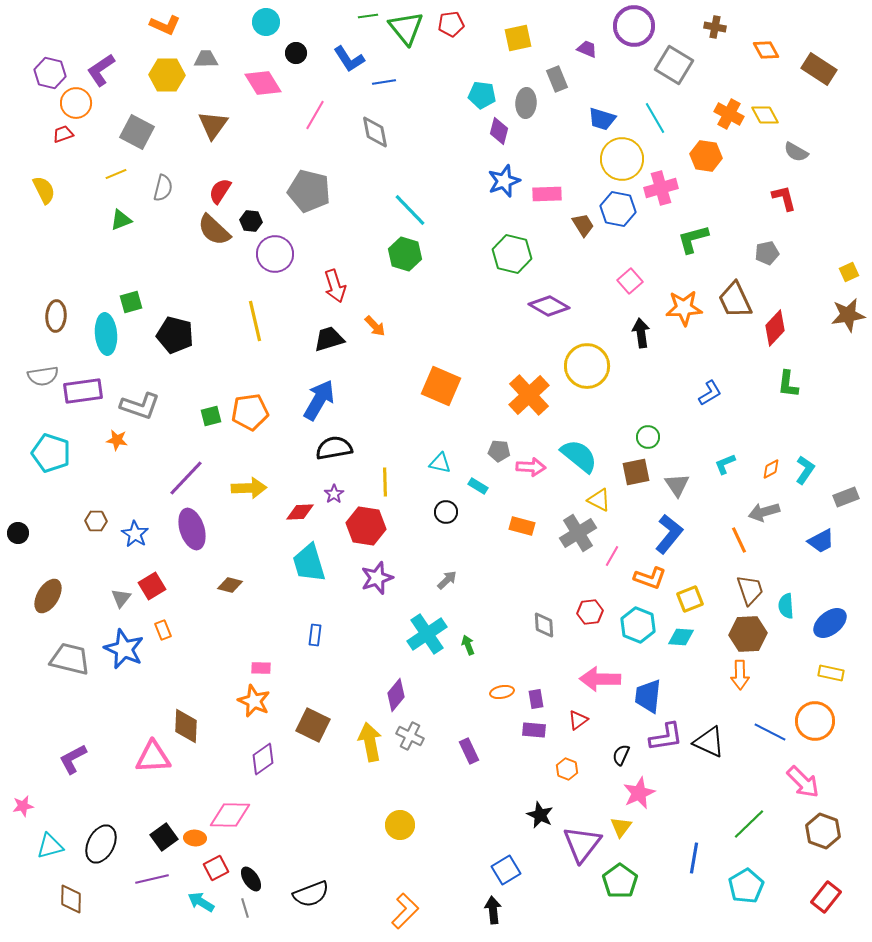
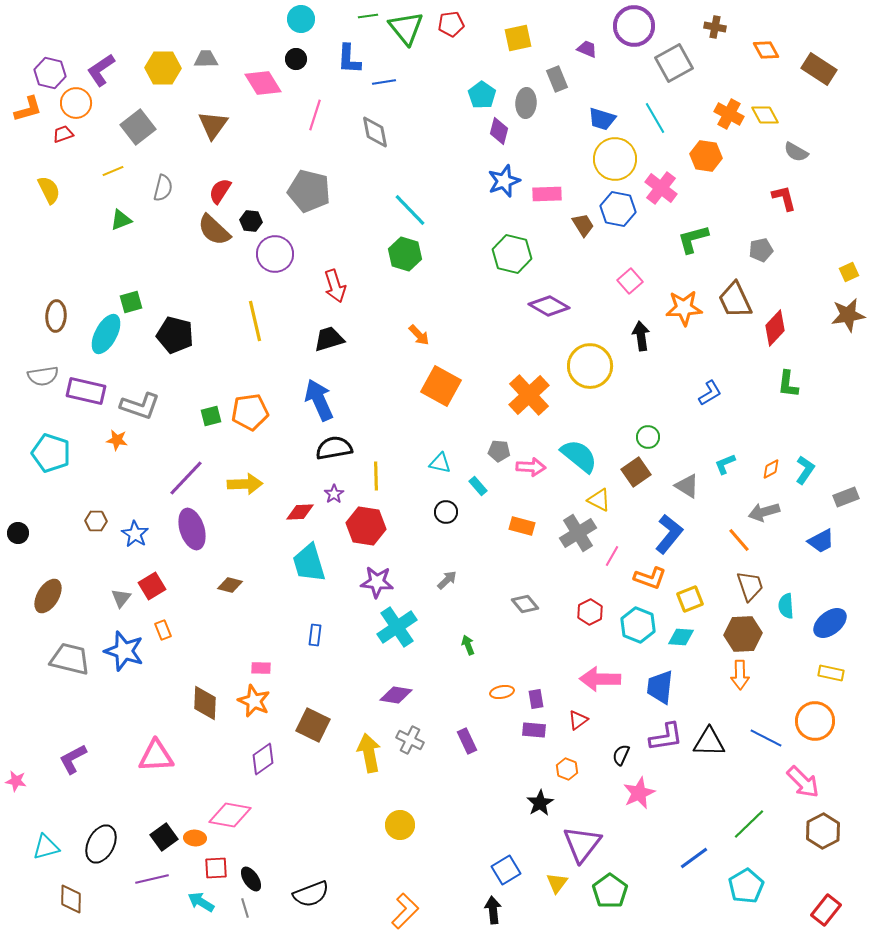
cyan circle at (266, 22): moved 35 px right, 3 px up
orange L-shape at (165, 25): moved 137 px left, 84 px down; rotated 40 degrees counterclockwise
black circle at (296, 53): moved 6 px down
blue L-shape at (349, 59): rotated 36 degrees clockwise
gray square at (674, 65): moved 2 px up; rotated 30 degrees clockwise
yellow hexagon at (167, 75): moved 4 px left, 7 px up
cyan pentagon at (482, 95): rotated 28 degrees clockwise
pink line at (315, 115): rotated 12 degrees counterclockwise
gray square at (137, 132): moved 1 px right, 5 px up; rotated 24 degrees clockwise
yellow circle at (622, 159): moved 7 px left
yellow line at (116, 174): moved 3 px left, 3 px up
pink cross at (661, 188): rotated 36 degrees counterclockwise
yellow semicircle at (44, 190): moved 5 px right
gray pentagon at (767, 253): moved 6 px left, 3 px up
orange arrow at (375, 326): moved 44 px right, 9 px down
black arrow at (641, 333): moved 3 px down
cyan ellipse at (106, 334): rotated 33 degrees clockwise
yellow circle at (587, 366): moved 3 px right
orange square at (441, 386): rotated 6 degrees clockwise
purple rectangle at (83, 391): moved 3 px right; rotated 21 degrees clockwise
blue arrow at (319, 400): rotated 54 degrees counterclockwise
brown square at (636, 472): rotated 24 degrees counterclockwise
yellow line at (385, 482): moved 9 px left, 6 px up
gray triangle at (677, 485): moved 10 px right, 1 px down; rotated 24 degrees counterclockwise
cyan rectangle at (478, 486): rotated 18 degrees clockwise
yellow arrow at (249, 488): moved 4 px left, 4 px up
orange line at (739, 540): rotated 16 degrees counterclockwise
purple star at (377, 578): moved 4 px down; rotated 24 degrees clockwise
brown trapezoid at (750, 590): moved 4 px up
red hexagon at (590, 612): rotated 20 degrees counterclockwise
gray diamond at (544, 625): moved 19 px left, 21 px up; rotated 36 degrees counterclockwise
cyan cross at (427, 634): moved 30 px left, 7 px up
brown hexagon at (748, 634): moved 5 px left
blue star at (124, 649): moved 2 px down; rotated 6 degrees counterclockwise
purple diamond at (396, 695): rotated 60 degrees clockwise
blue trapezoid at (648, 696): moved 12 px right, 9 px up
brown diamond at (186, 726): moved 19 px right, 23 px up
blue line at (770, 732): moved 4 px left, 6 px down
gray cross at (410, 736): moved 4 px down
yellow arrow at (370, 742): moved 1 px left, 11 px down
black triangle at (709, 742): rotated 24 degrees counterclockwise
purple rectangle at (469, 751): moved 2 px left, 10 px up
pink triangle at (153, 757): moved 3 px right, 1 px up
pink star at (23, 806): moved 7 px left, 25 px up; rotated 20 degrees clockwise
pink diamond at (230, 815): rotated 9 degrees clockwise
black star at (540, 815): moved 12 px up; rotated 16 degrees clockwise
yellow triangle at (621, 827): moved 64 px left, 56 px down
brown hexagon at (823, 831): rotated 12 degrees clockwise
cyan triangle at (50, 846): moved 4 px left, 1 px down
blue line at (694, 858): rotated 44 degrees clockwise
red square at (216, 868): rotated 25 degrees clockwise
green pentagon at (620, 881): moved 10 px left, 10 px down
red rectangle at (826, 897): moved 13 px down
